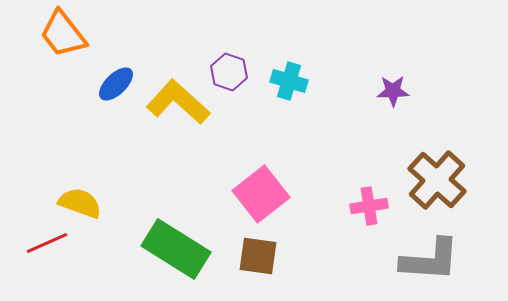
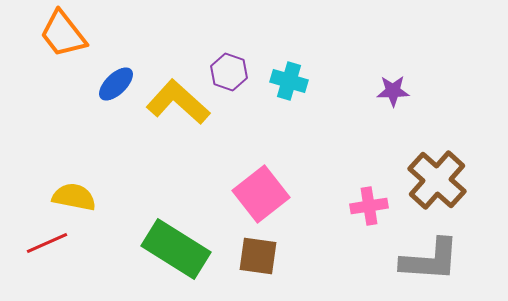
yellow semicircle: moved 6 px left, 6 px up; rotated 9 degrees counterclockwise
